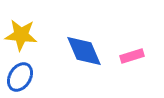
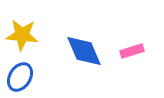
yellow star: moved 1 px right
pink rectangle: moved 5 px up
